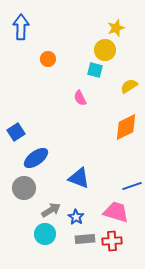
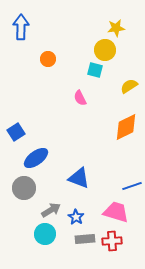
yellow star: rotated 12 degrees clockwise
